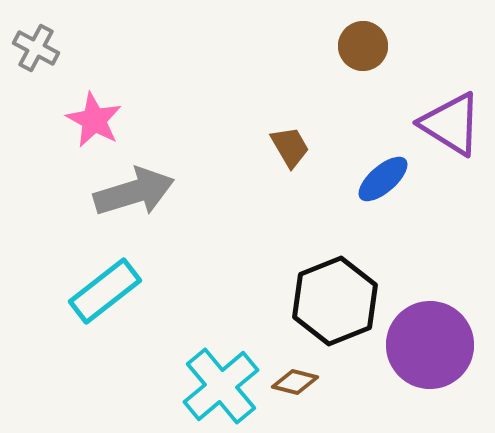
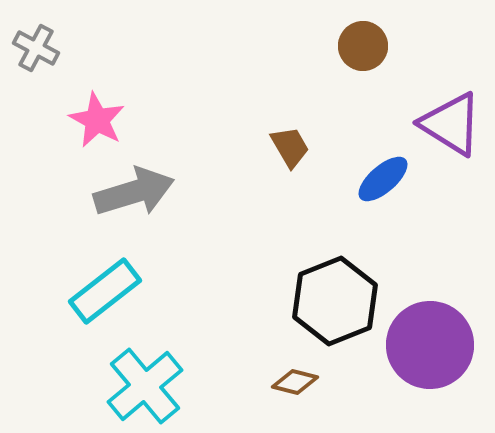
pink star: moved 3 px right
cyan cross: moved 76 px left
